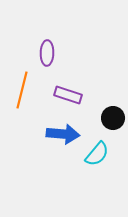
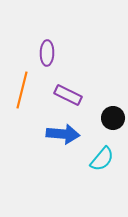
purple rectangle: rotated 8 degrees clockwise
cyan semicircle: moved 5 px right, 5 px down
